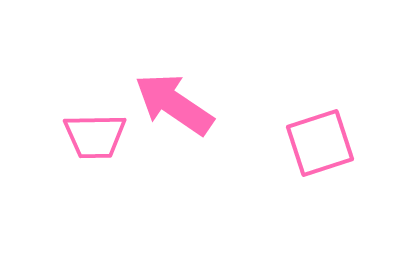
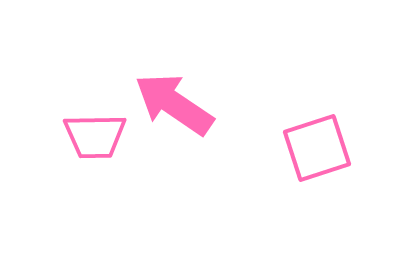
pink square: moved 3 px left, 5 px down
